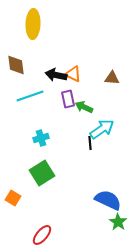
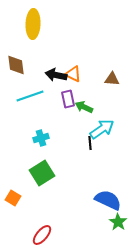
brown triangle: moved 1 px down
